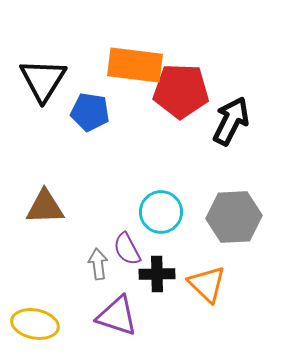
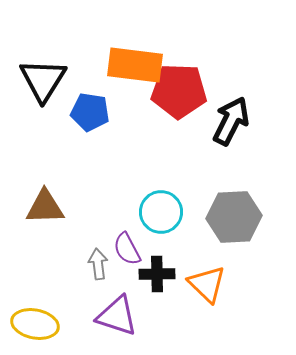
red pentagon: moved 2 px left
